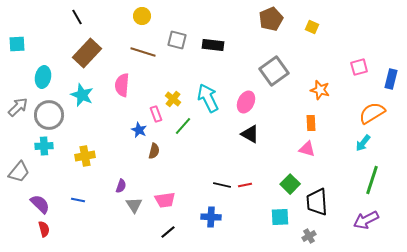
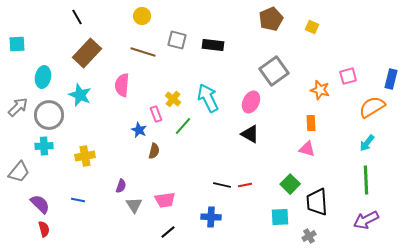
pink square at (359, 67): moved 11 px left, 9 px down
cyan star at (82, 95): moved 2 px left
pink ellipse at (246, 102): moved 5 px right
orange semicircle at (372, 113): moved 6 px up
cyan arrow at (363, 143): moved 4 px right
green line at (372, 180): moved 6 px left; rotated 20 degrees counterclockwise
